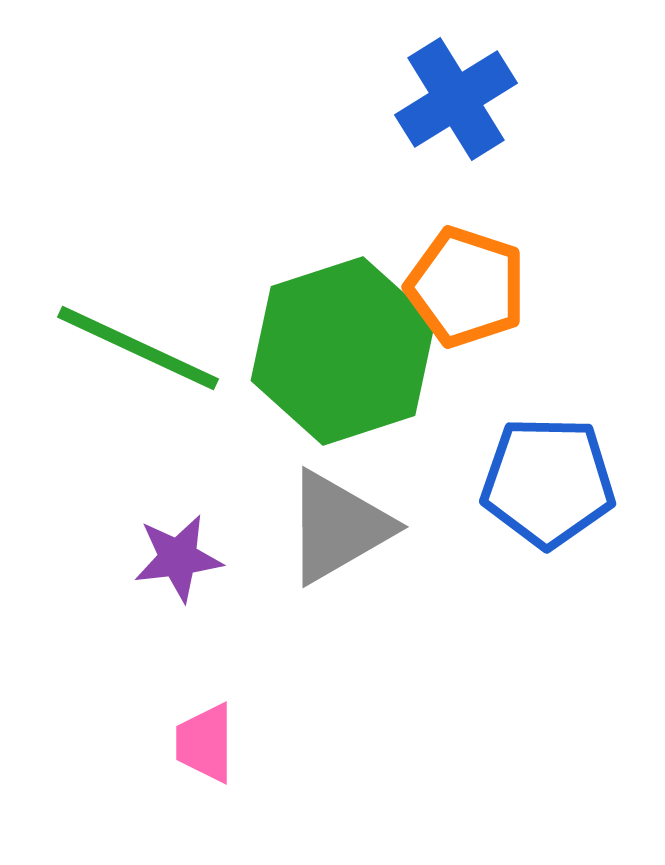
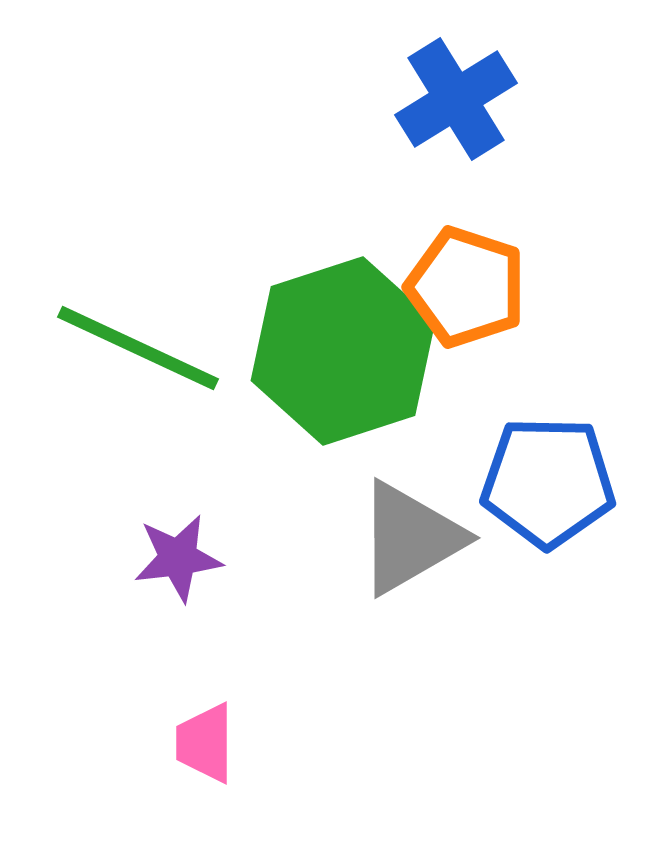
gray triangle: moved 72 px right, 11 px down
